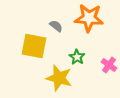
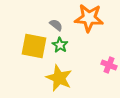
gray semicircle: moved 1 px up
green star: moved 17 px left, 12 px up
pink cross: rotated 14 degrees counterclockwise
yellow star: rotated 8 degrees clockwise
